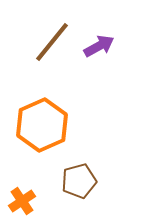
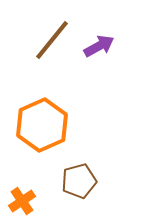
brown line: moved 2 px up
